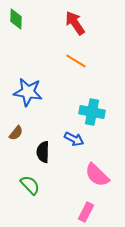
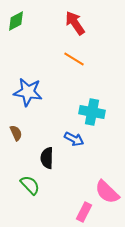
green diamond: moved 2 px down; rotated 60 degrees clockwise
orange line: moved 2 px left, 2 px up
brown semicircle: rotated 63 degrees counterclockwise
black semicircle: moved 4 px right, 6 px down
pink semicircle: moved 10 px right, 17 px down
pink rectangle: moved 2 px left
